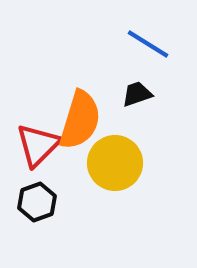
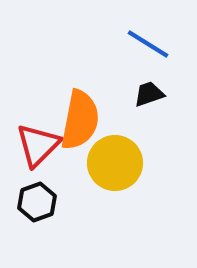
black trapezoid: moved 12 px right
orange semicircle: rotated 6 degrees counterclockwise
